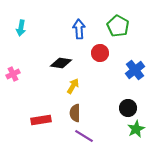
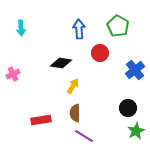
cyan arrow: rotated 14 degrees counterclockwise
green star: moved 2 px down
